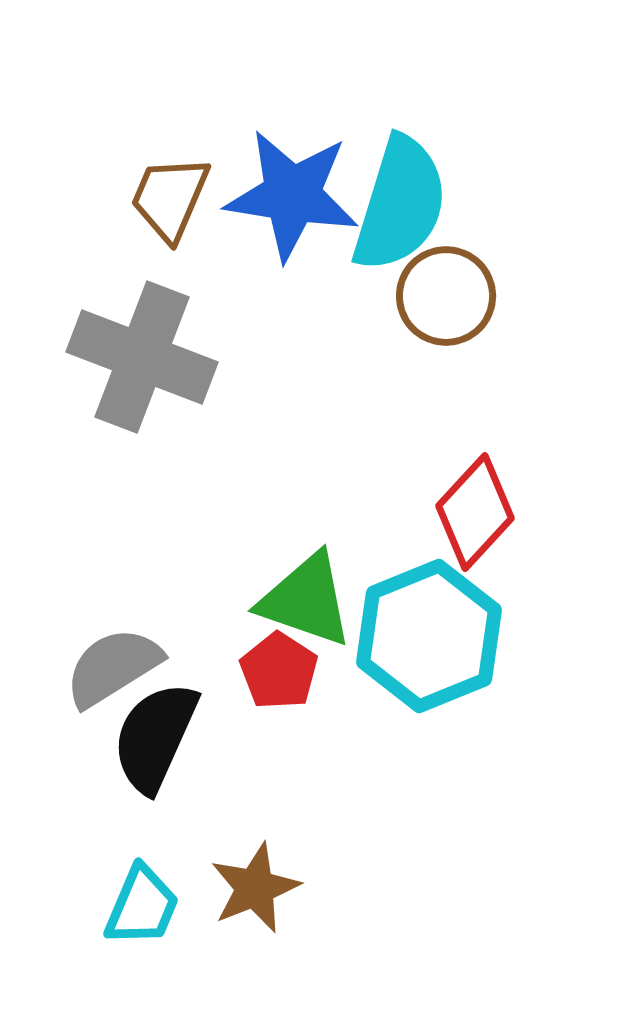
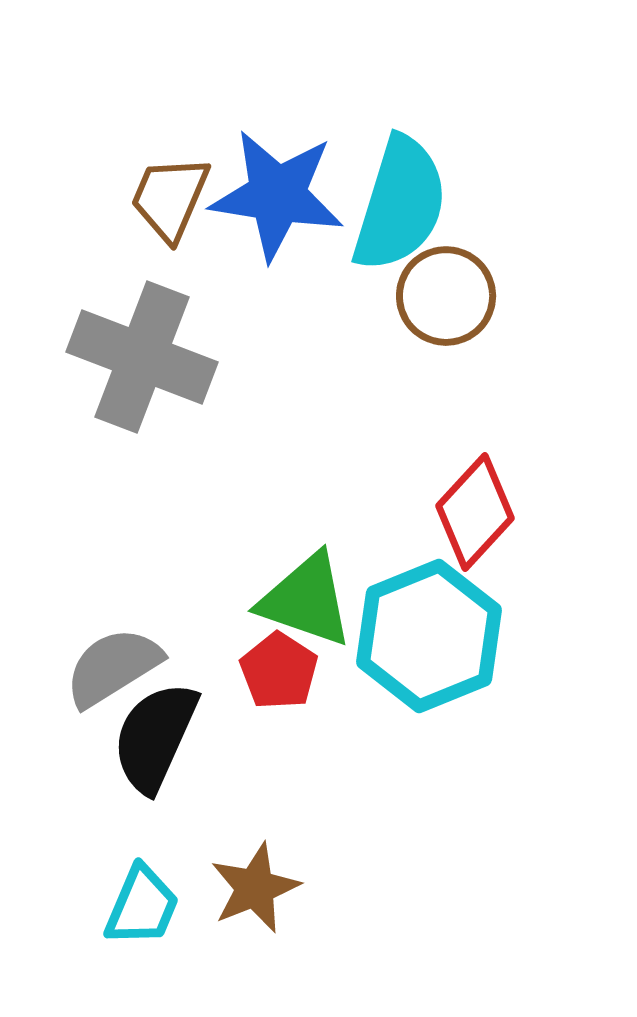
blue star: moved 15 px left
